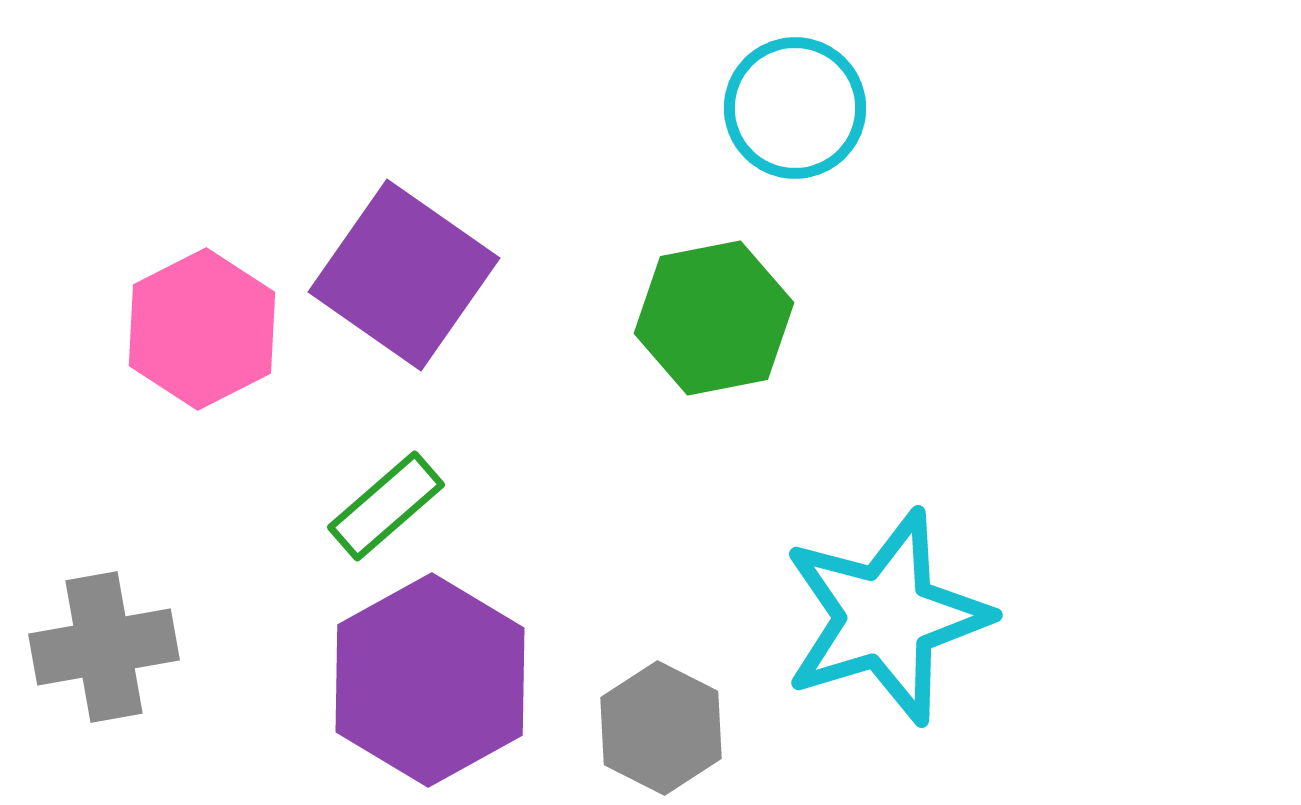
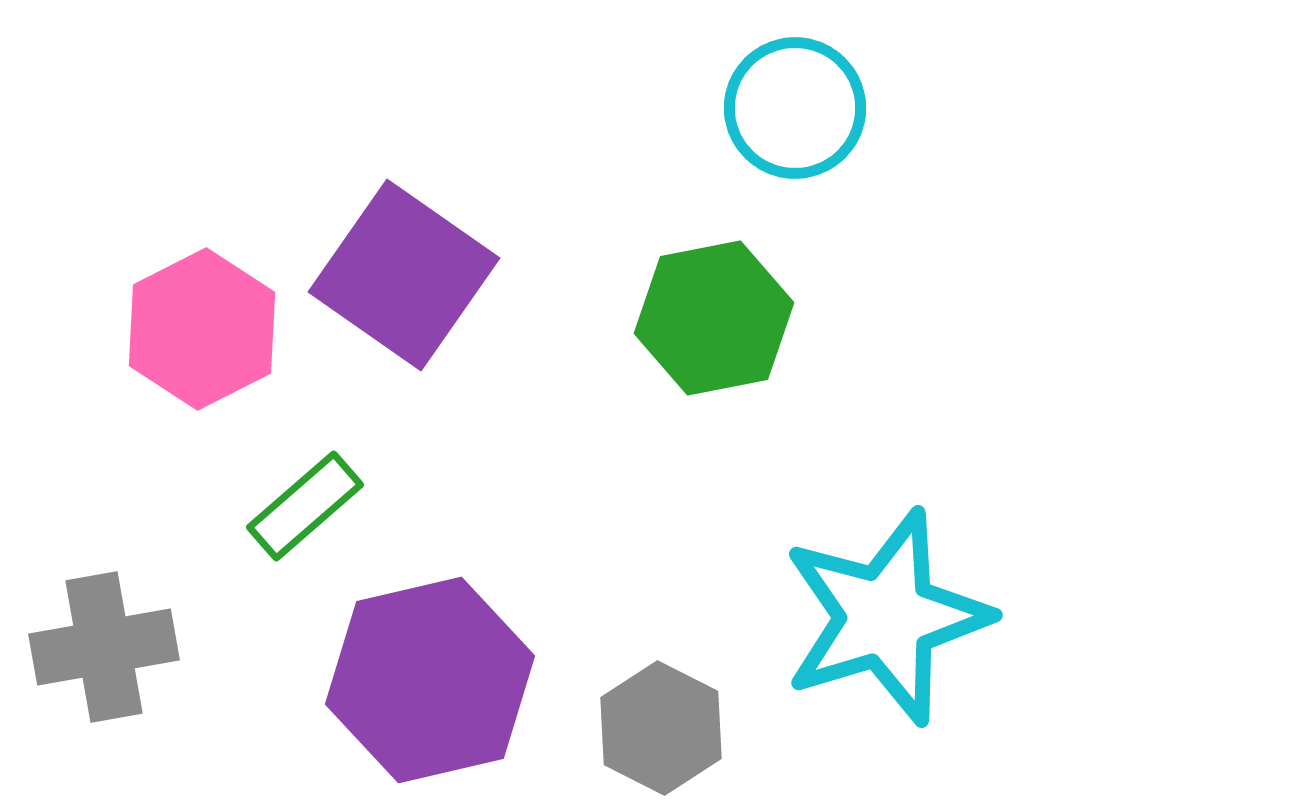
green rectangle: moved 81 px left
purple hexagon: rotated 16 degrees clockwise
